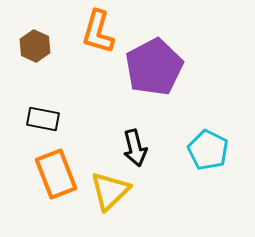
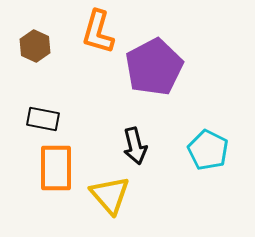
black arrow: moved 2 px up
orange rectangle: moved 6 px up; rotated 21 degrees clockwise
yellow triangle: moved 4 px down; rotated 27 degrees counterclockwise
